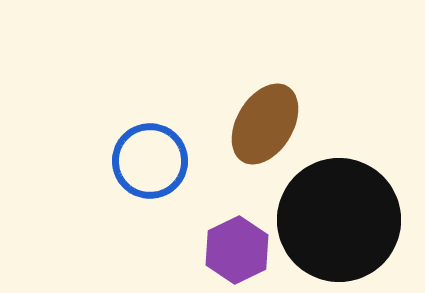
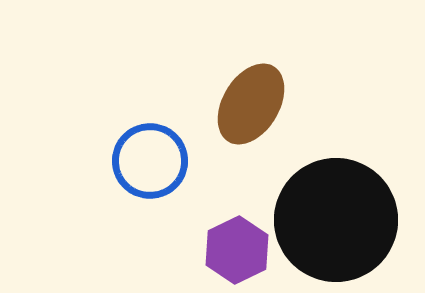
brown ellipse: moved 14 px left, 20 px up
black circle: moved 3 px left
